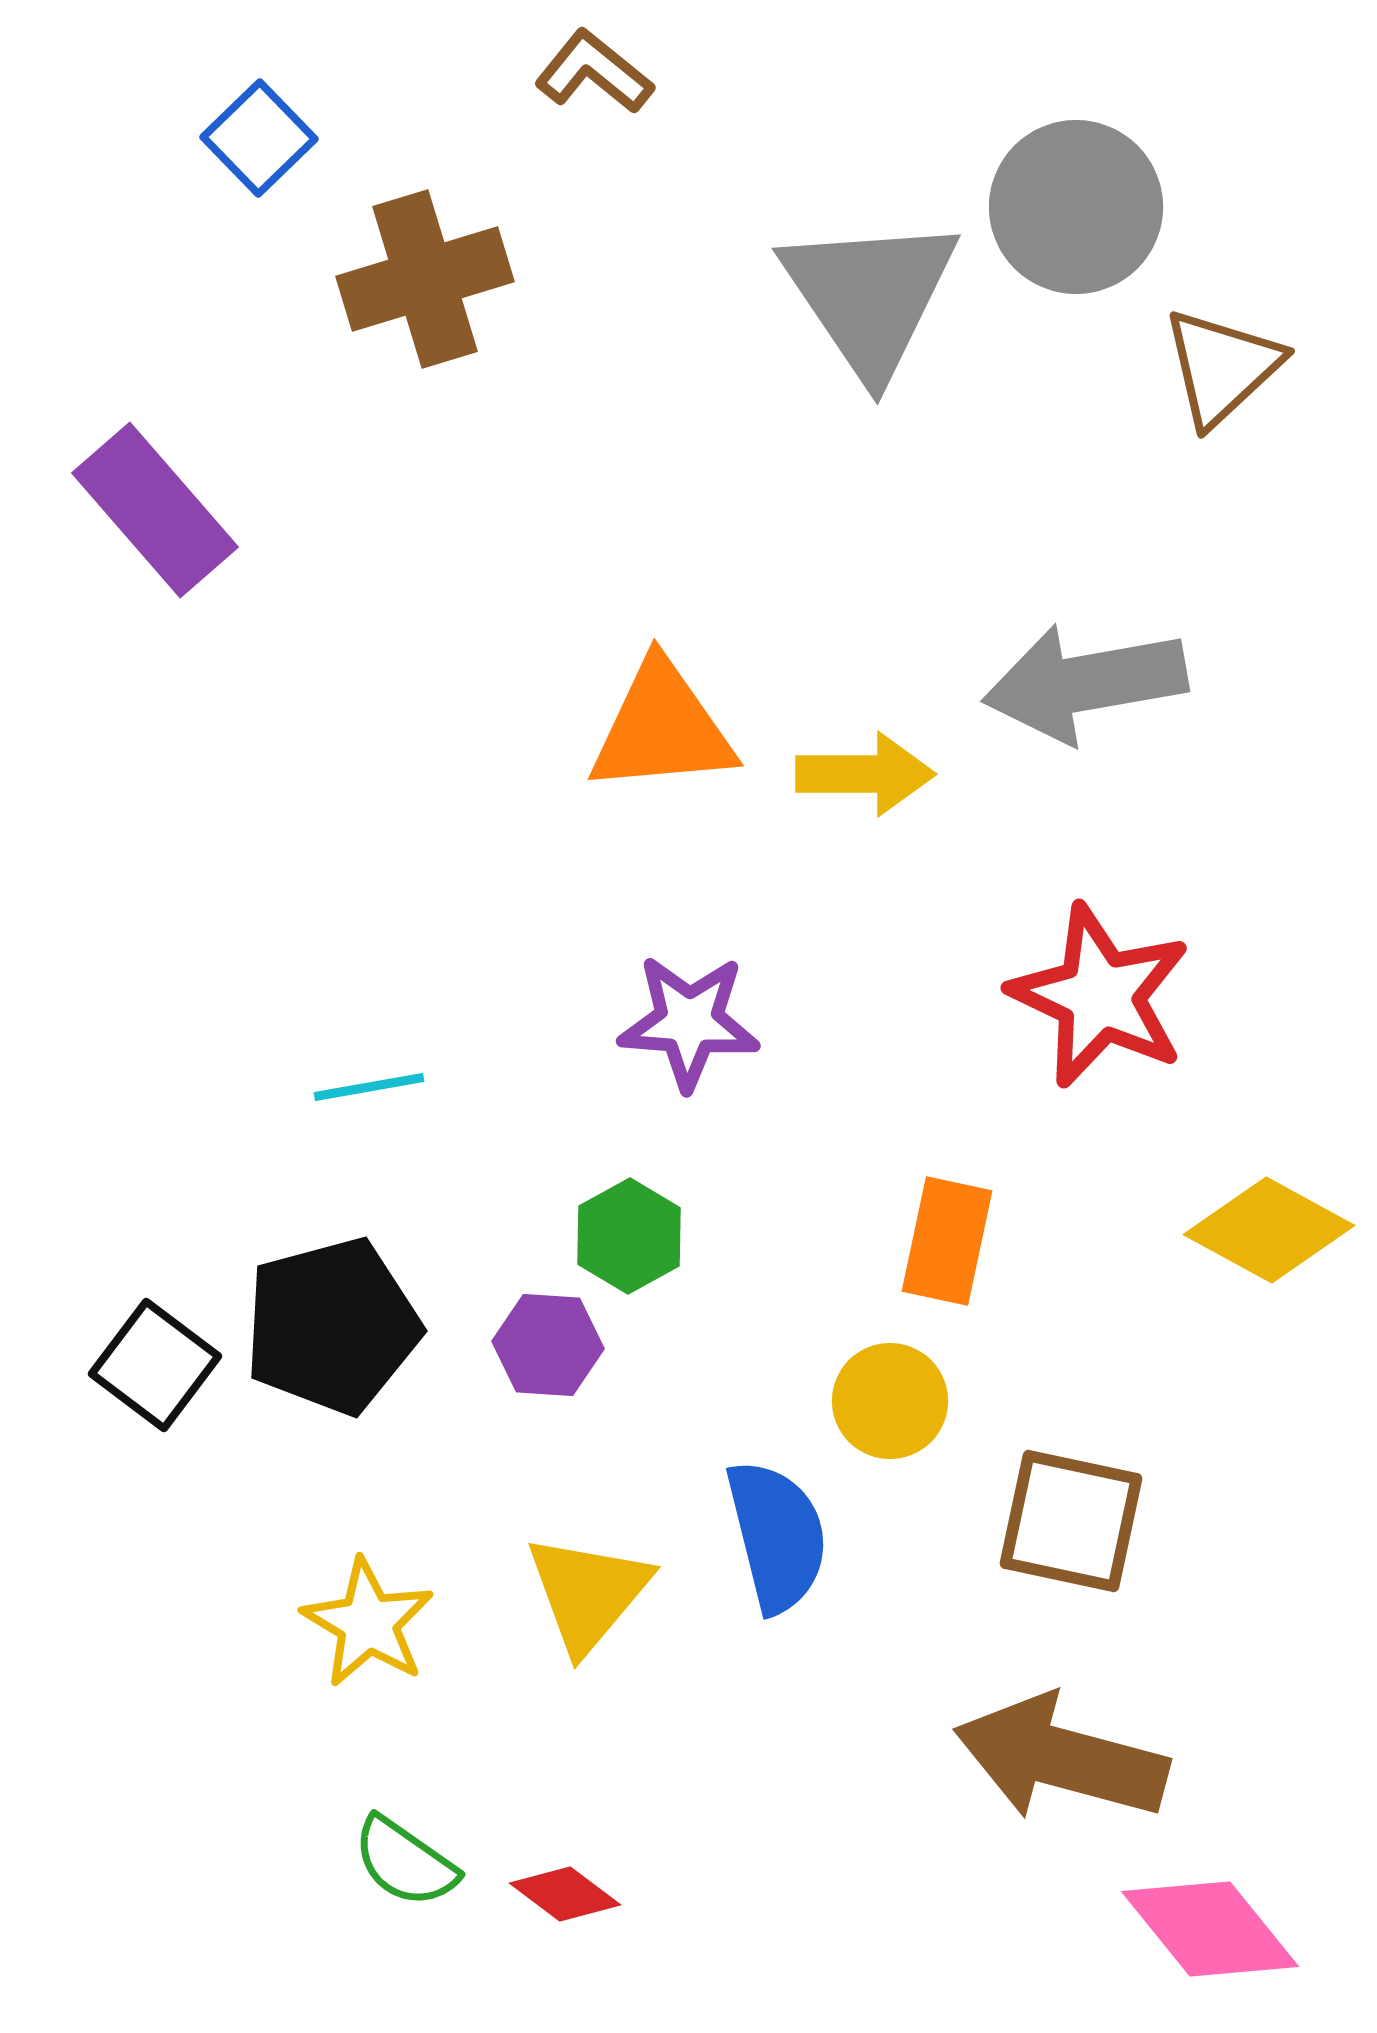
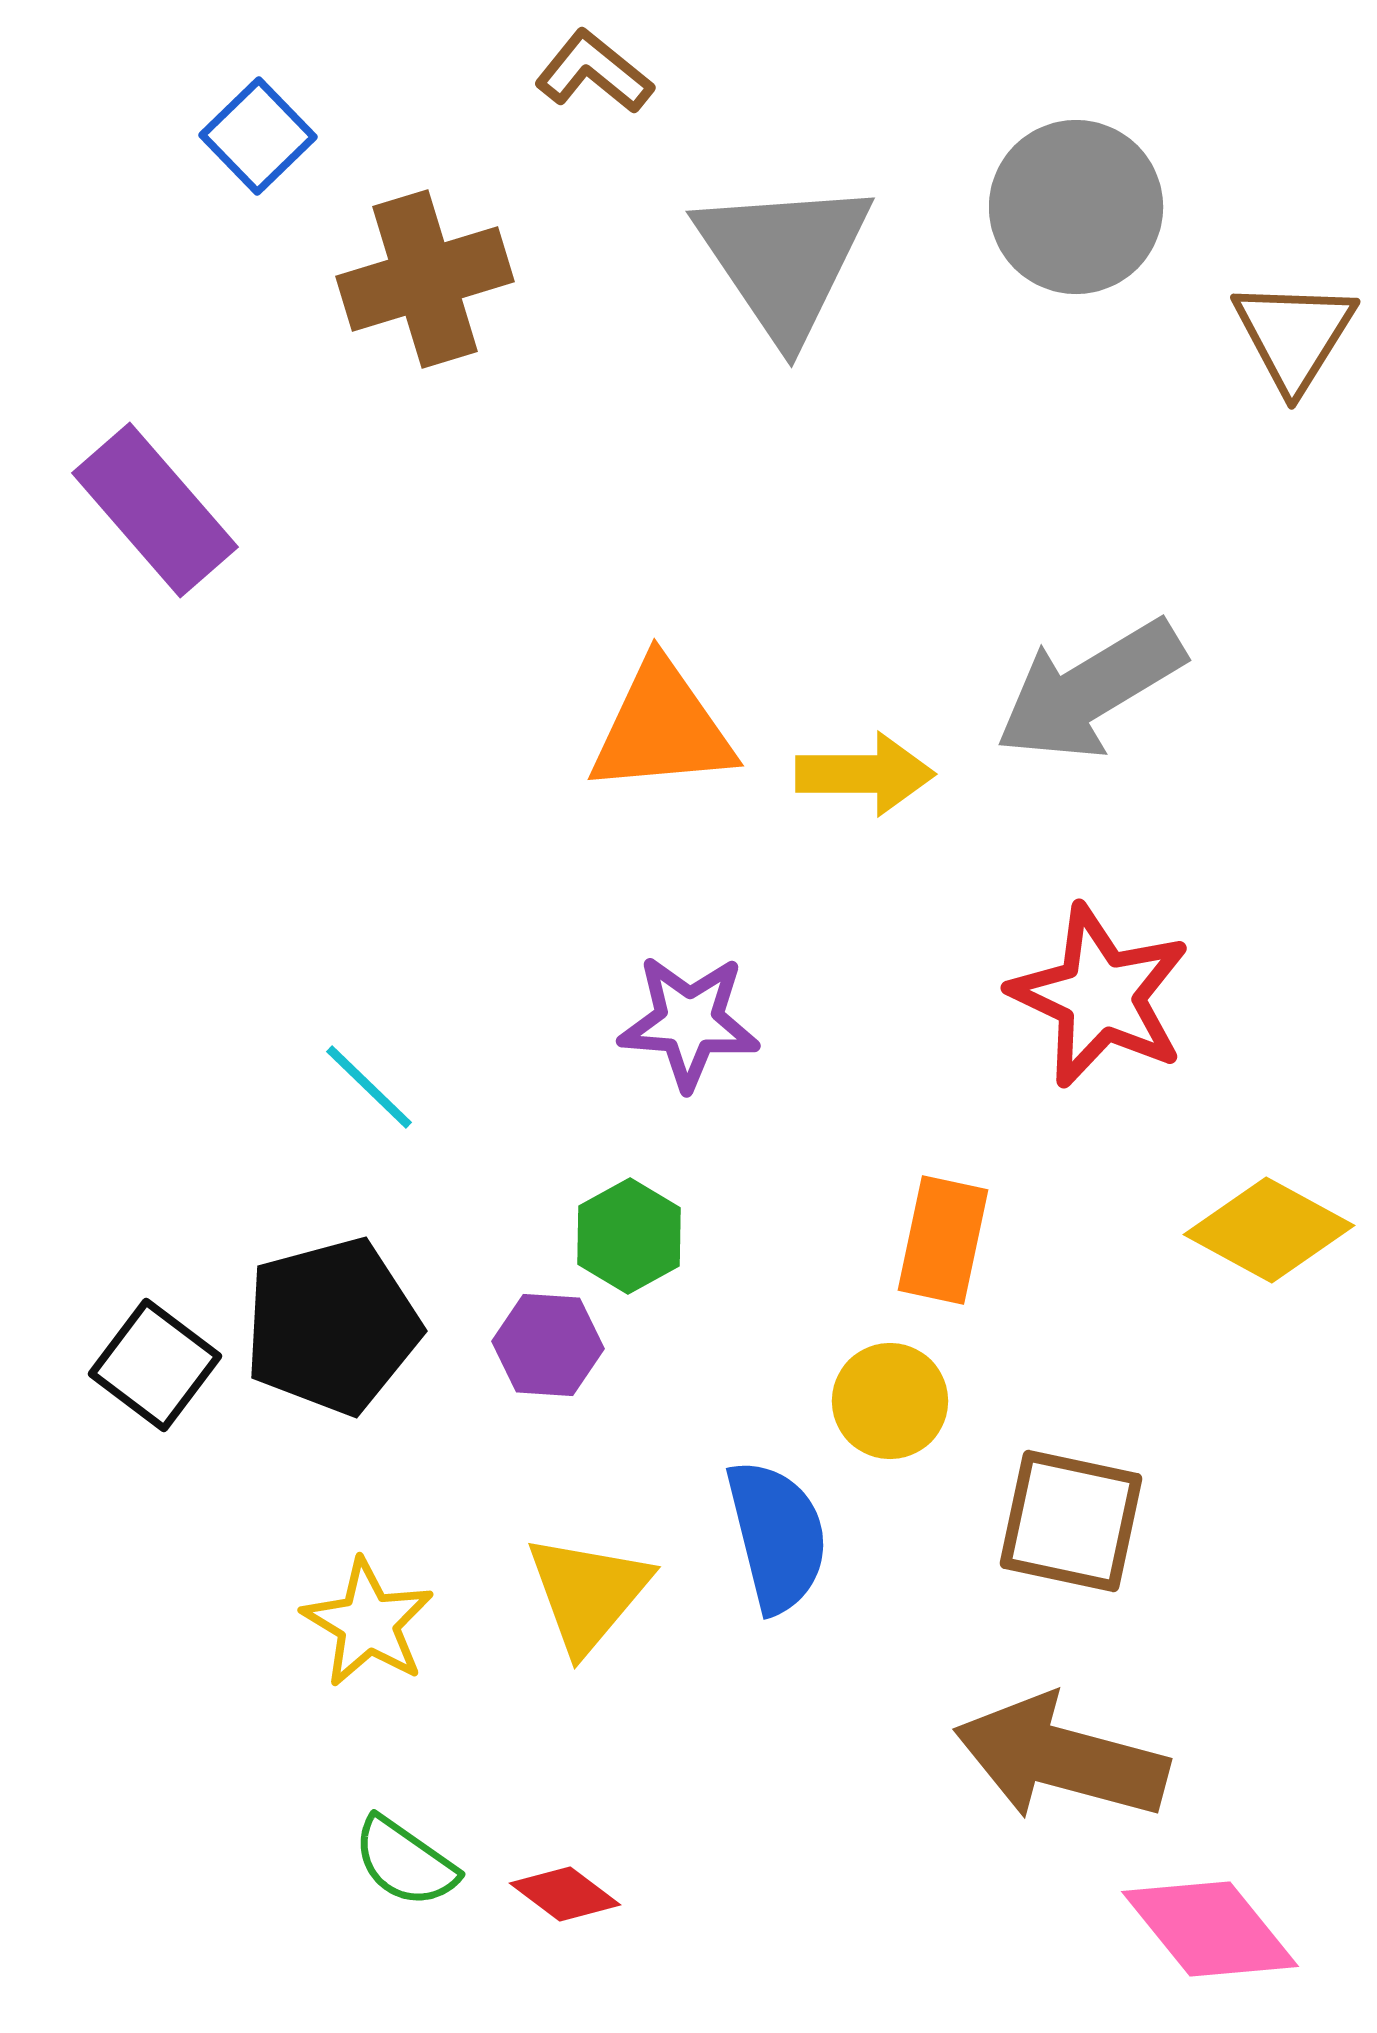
blue square: moved 1 px left, 2 px up
gray triangle: moved 86 px left, 37 px up
brown triangle: moved 72 px right, 32 px up; rotated 15 degrees counterclockwise
gray arrow: moved 5 px right, 7 px down; rotated 21 degrees counterclockwise
cyan line: rotated 54 degrees clockwise
orange rectangle: moved 4 px left, 1 px up
